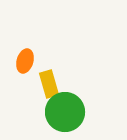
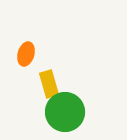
orange ellipse: moved 1 px right, 7 px up
